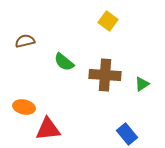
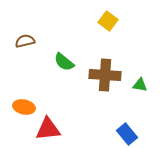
green triangle: moved 2 px left, 1 px down; rotated 42 degrees clockwise
